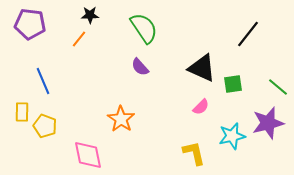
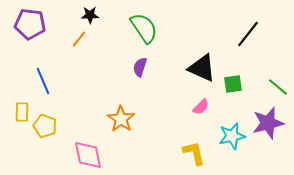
purple semicircle: rotated 60 degrees clockwise
